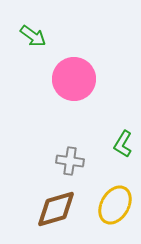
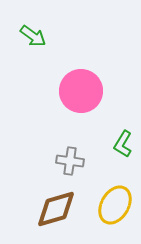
pink circle: moved 7 px right, 12 px down
